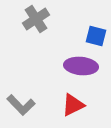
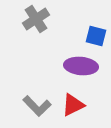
gray L-shape: moved 16 px right, 1 px down
